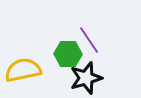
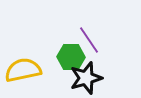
green hexagon: moved 3 px right, 3 px down
